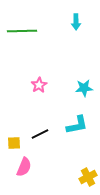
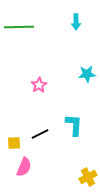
green line: moved 3 px left, 4 px up
cyan star: moved 3 px right, 14 px up
cyan L-shape: moved 3 px left; rotated 75 degrees counterclockwise
